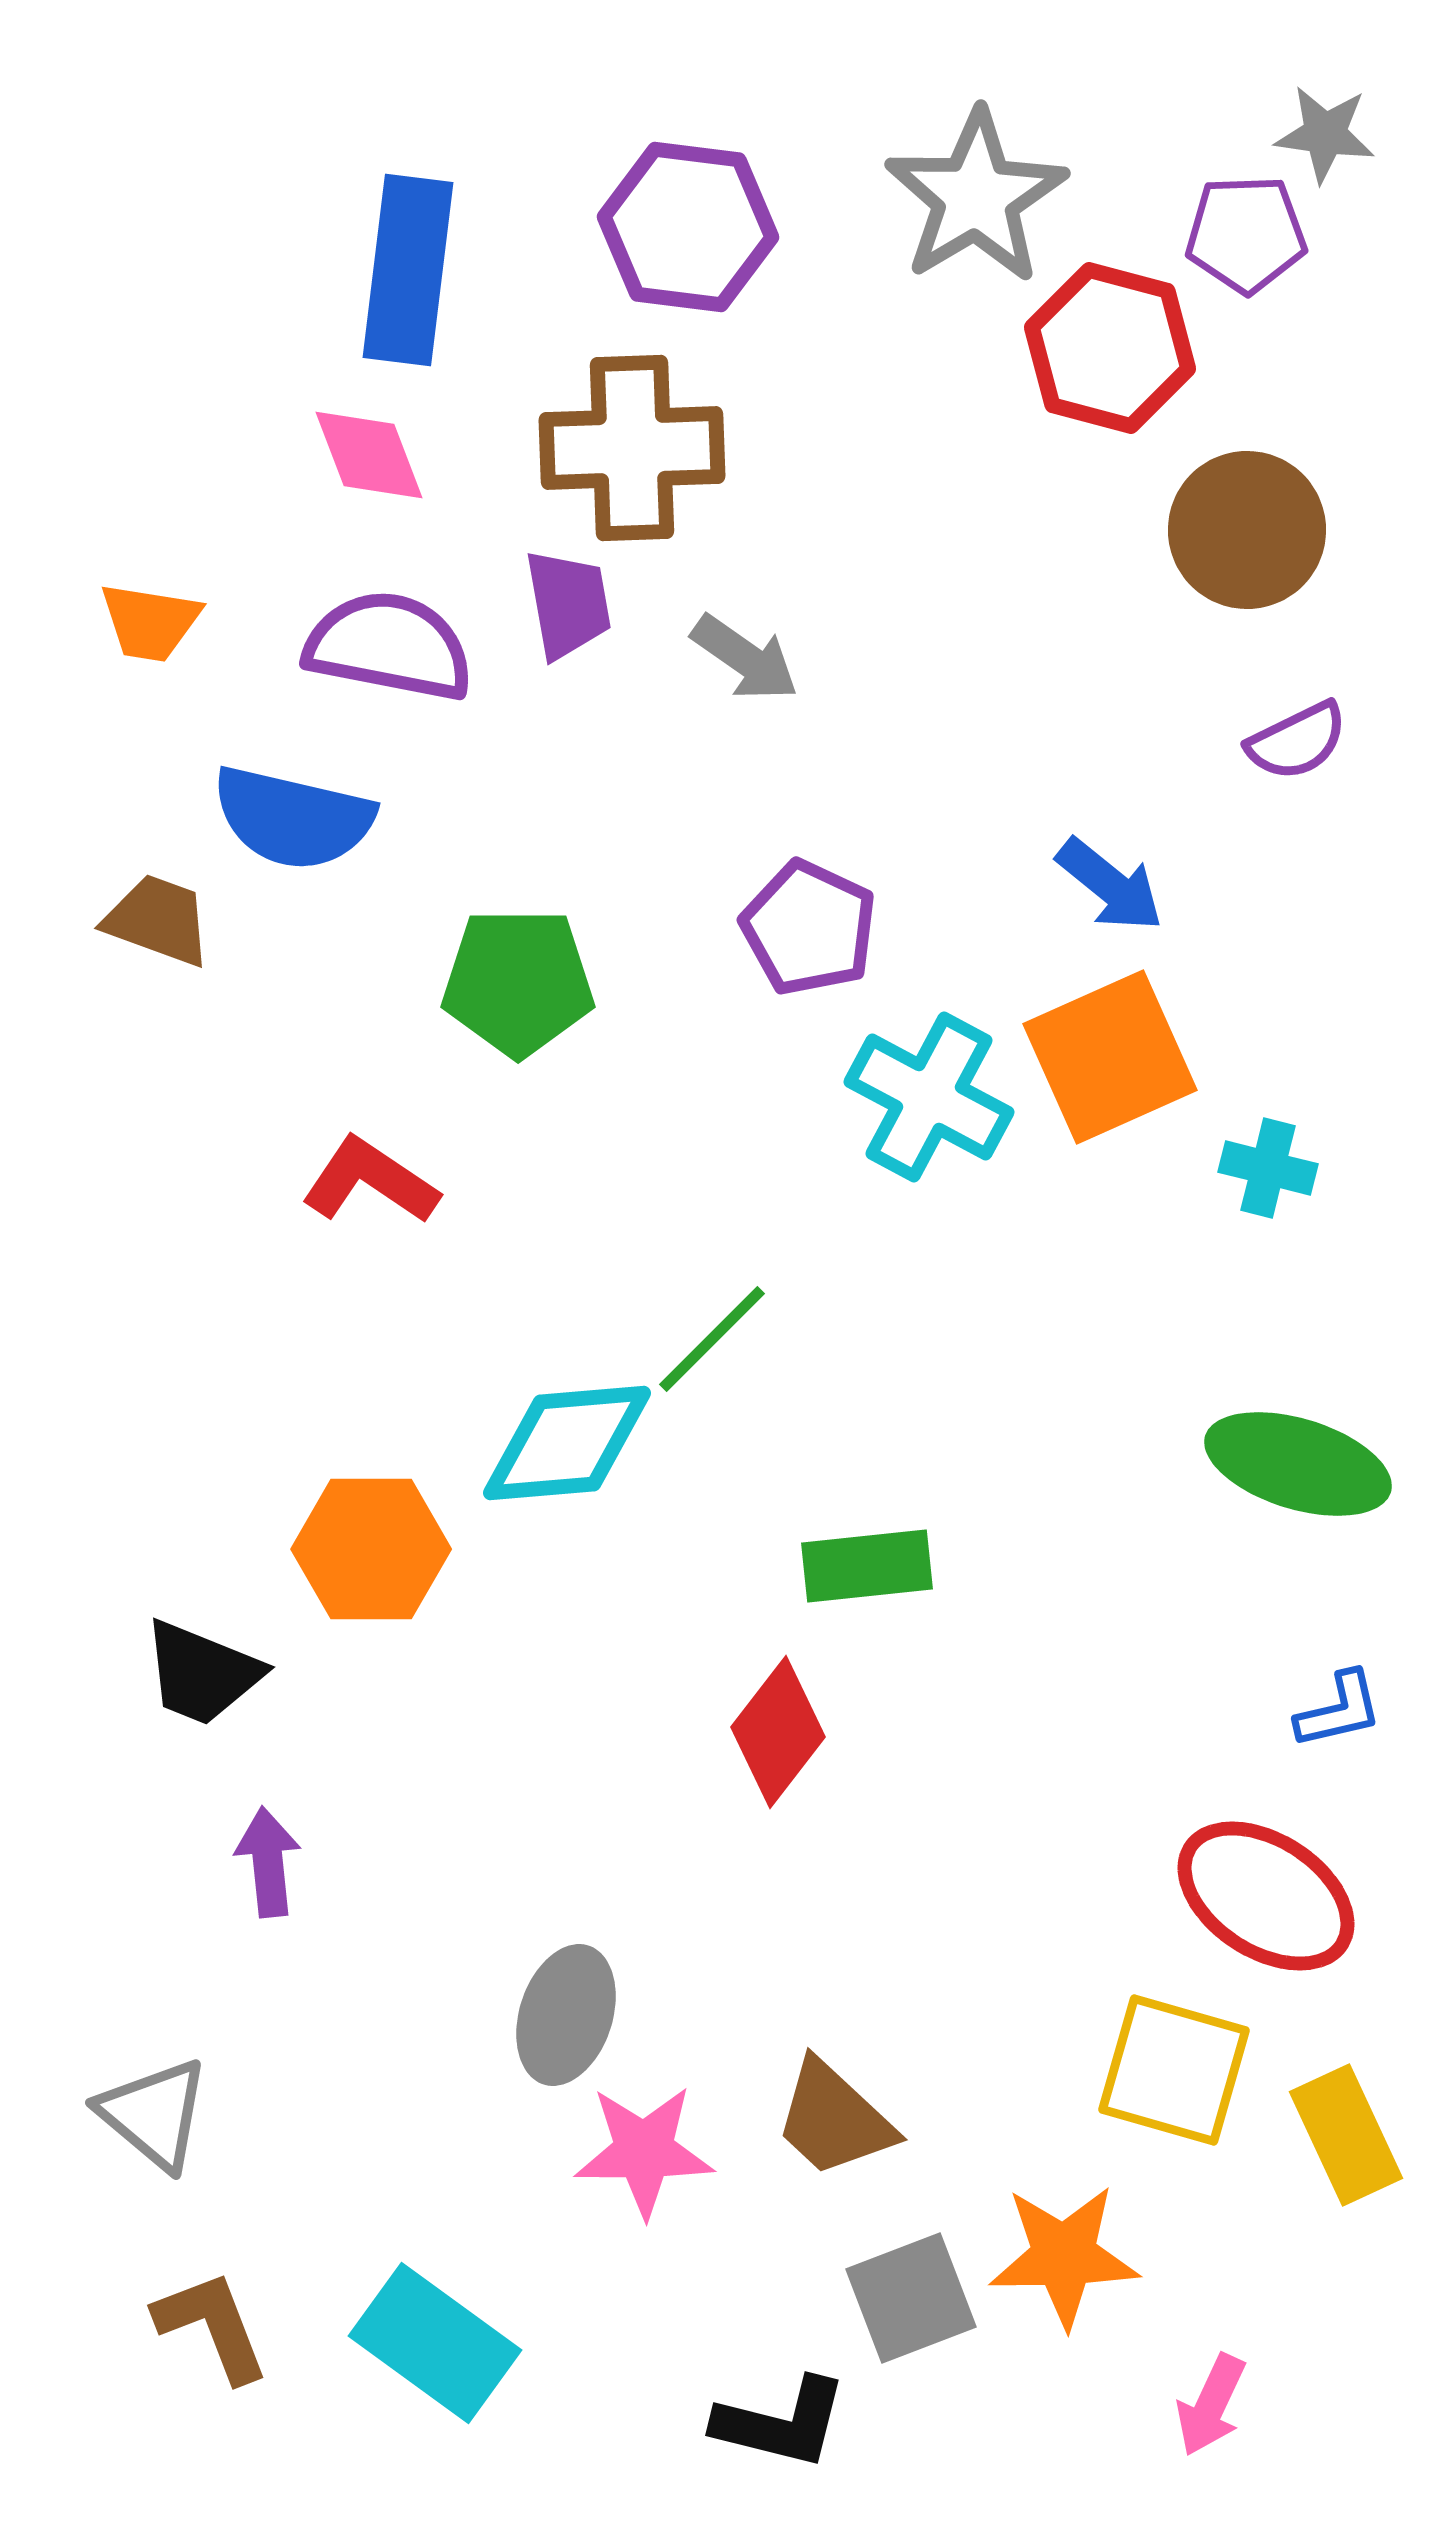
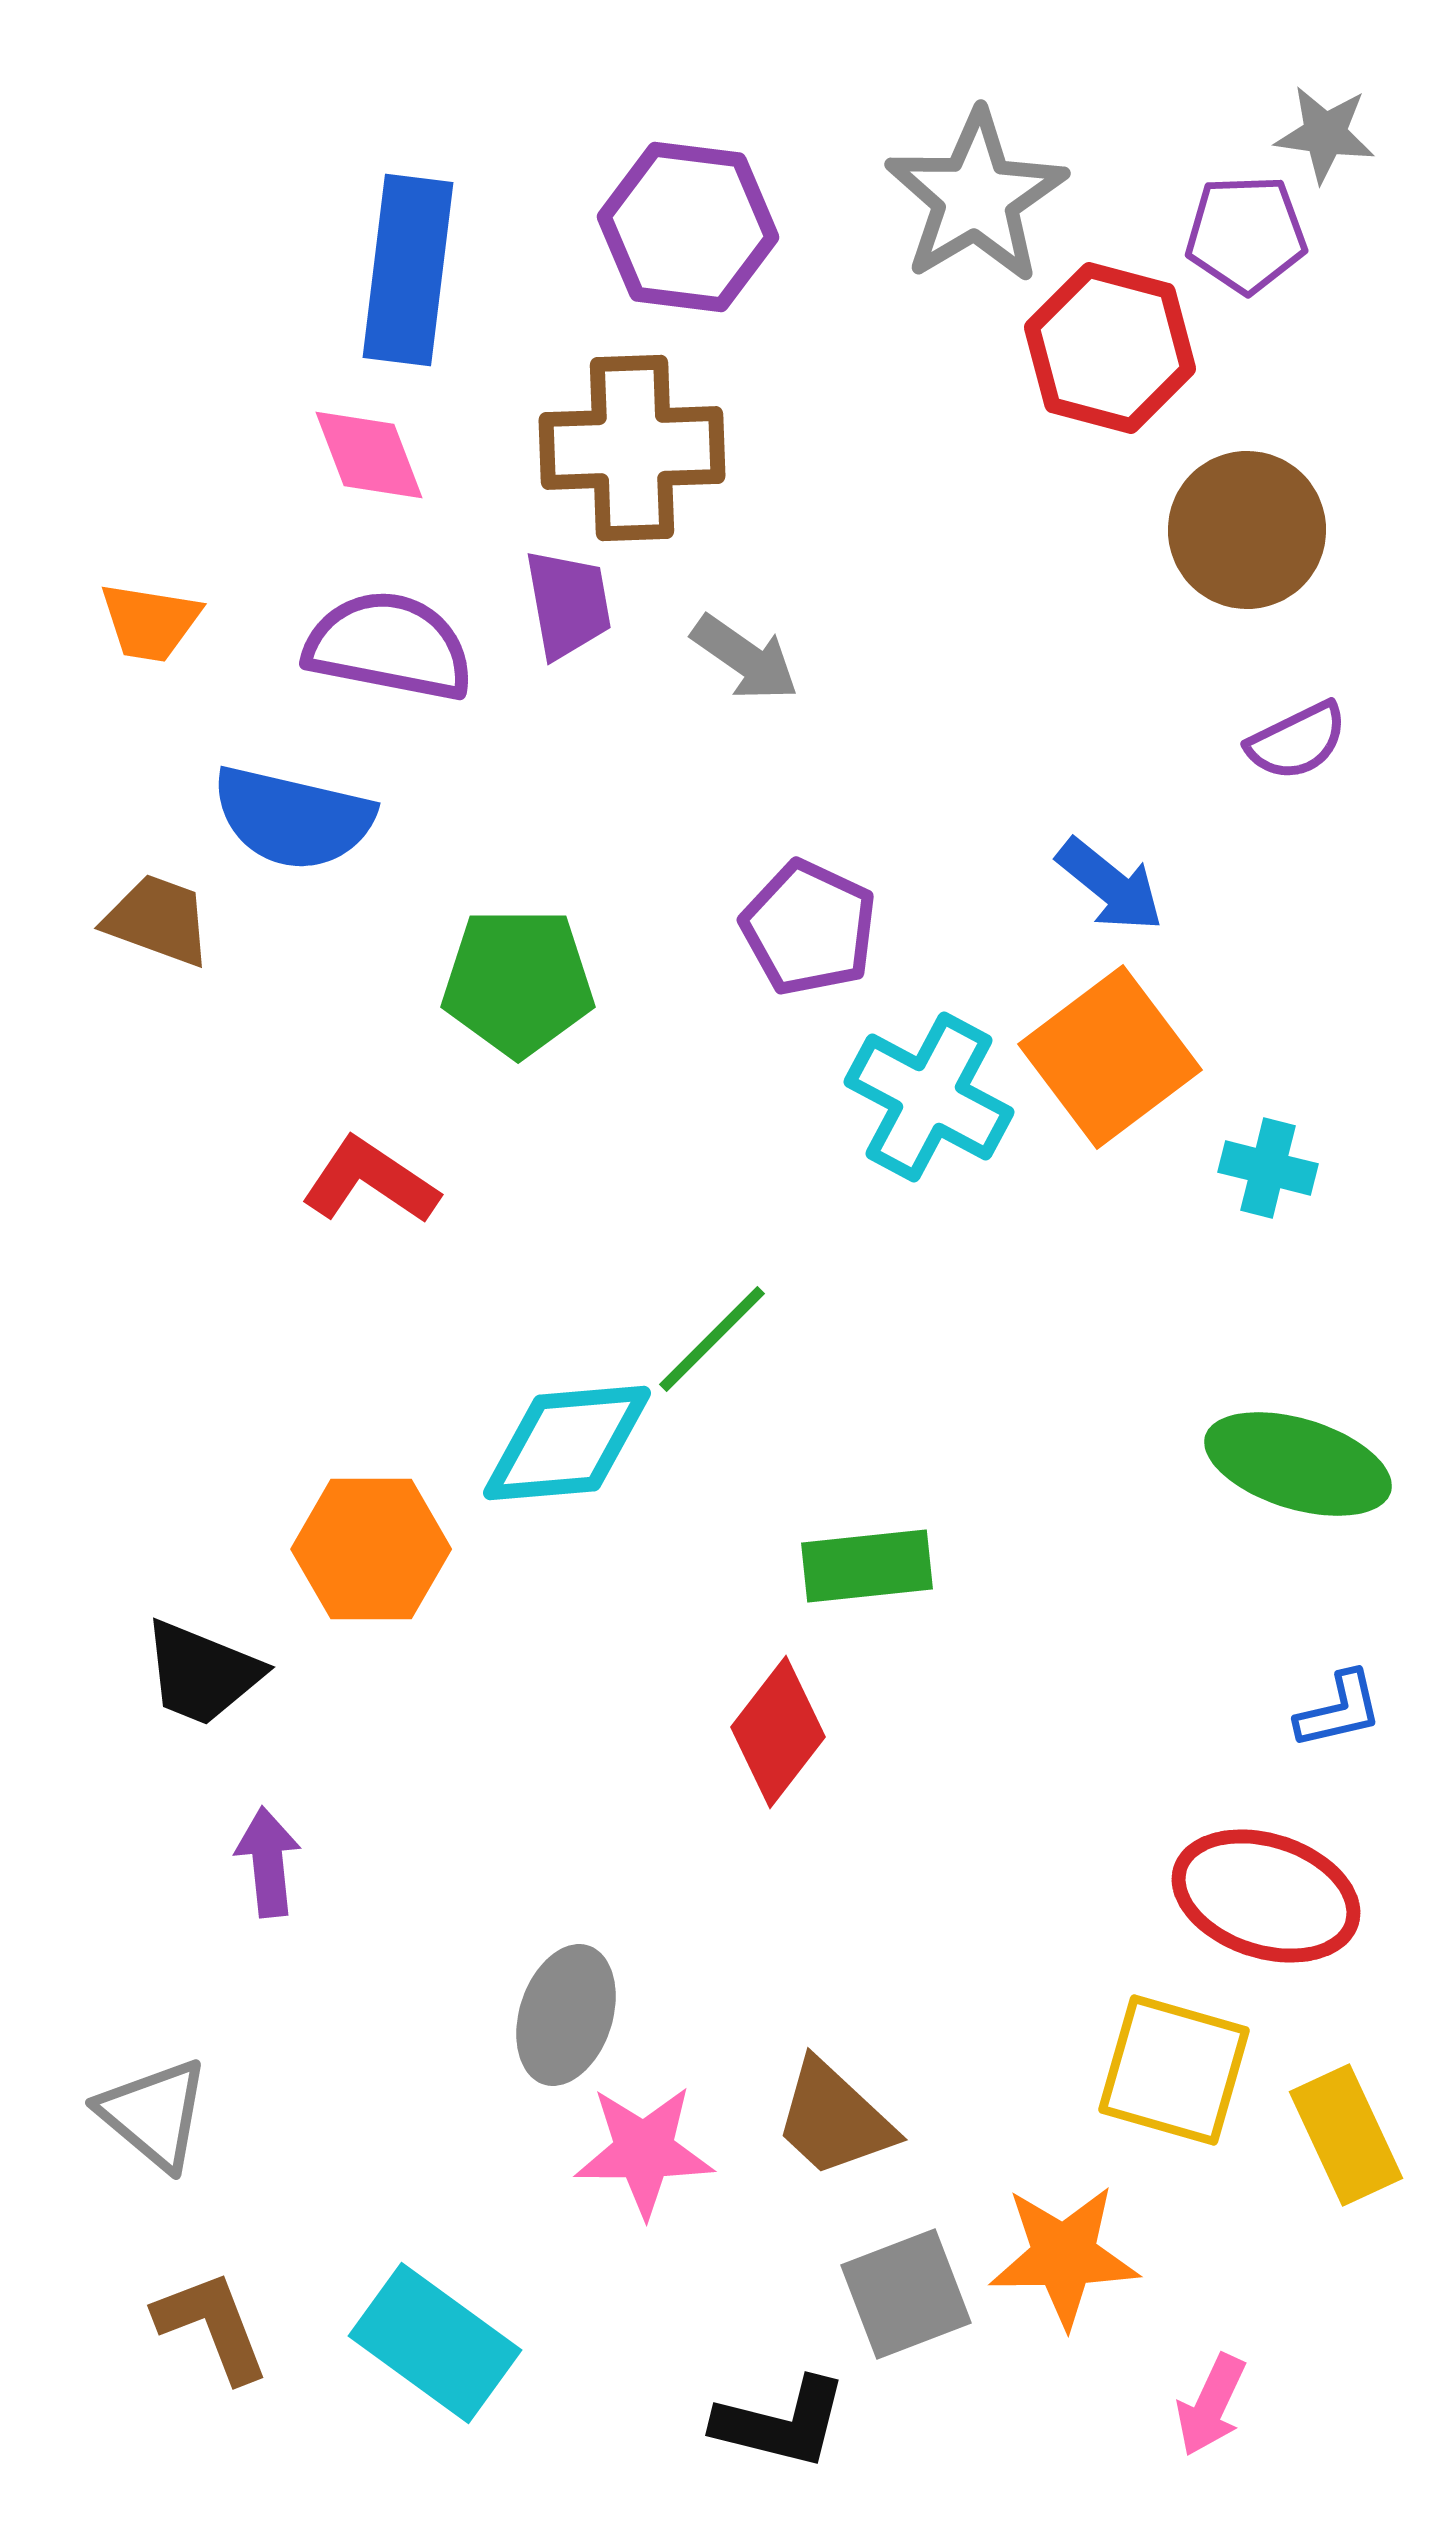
orange square at (1110, 1057): rotated 13 degrees counterclockwise
red ellipse at (1266, 1896): rotated 15 degrees counterclockwise
gray square at (911, 2298): moved 5 px left, 4 px up
